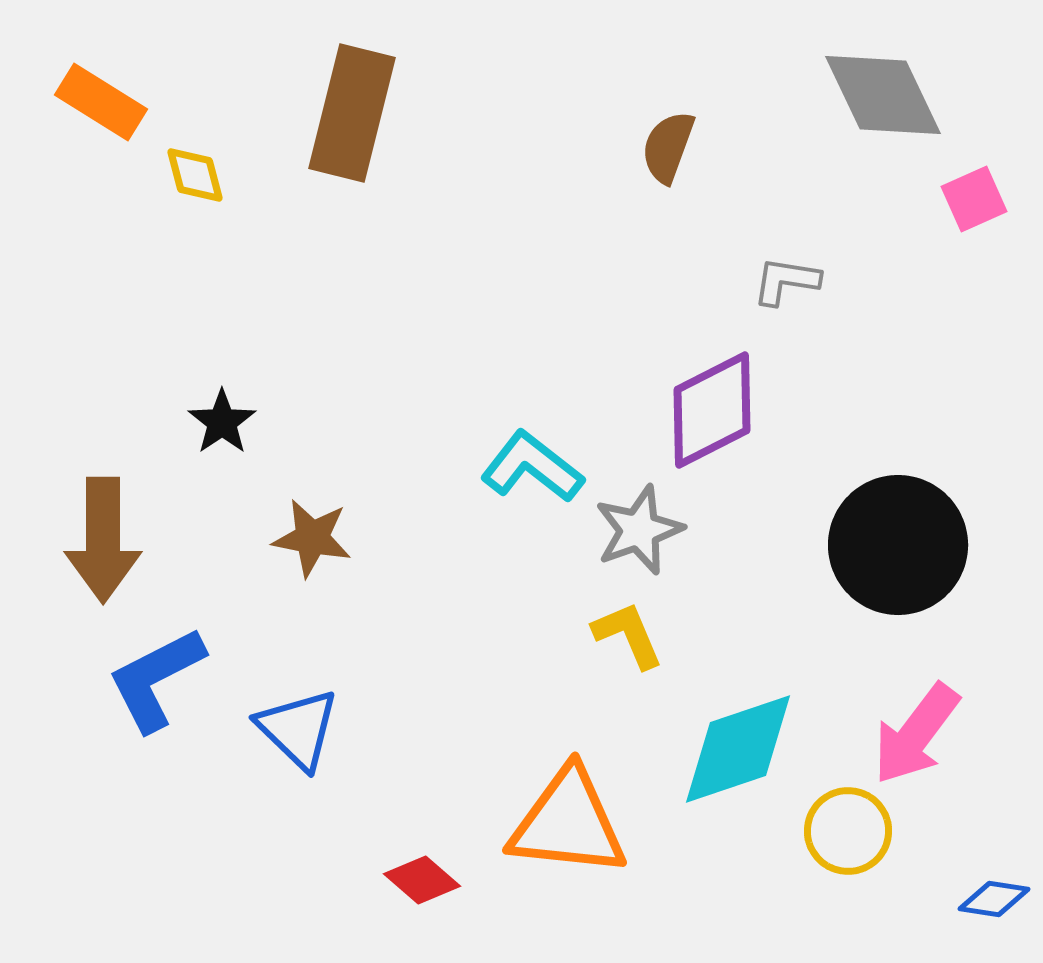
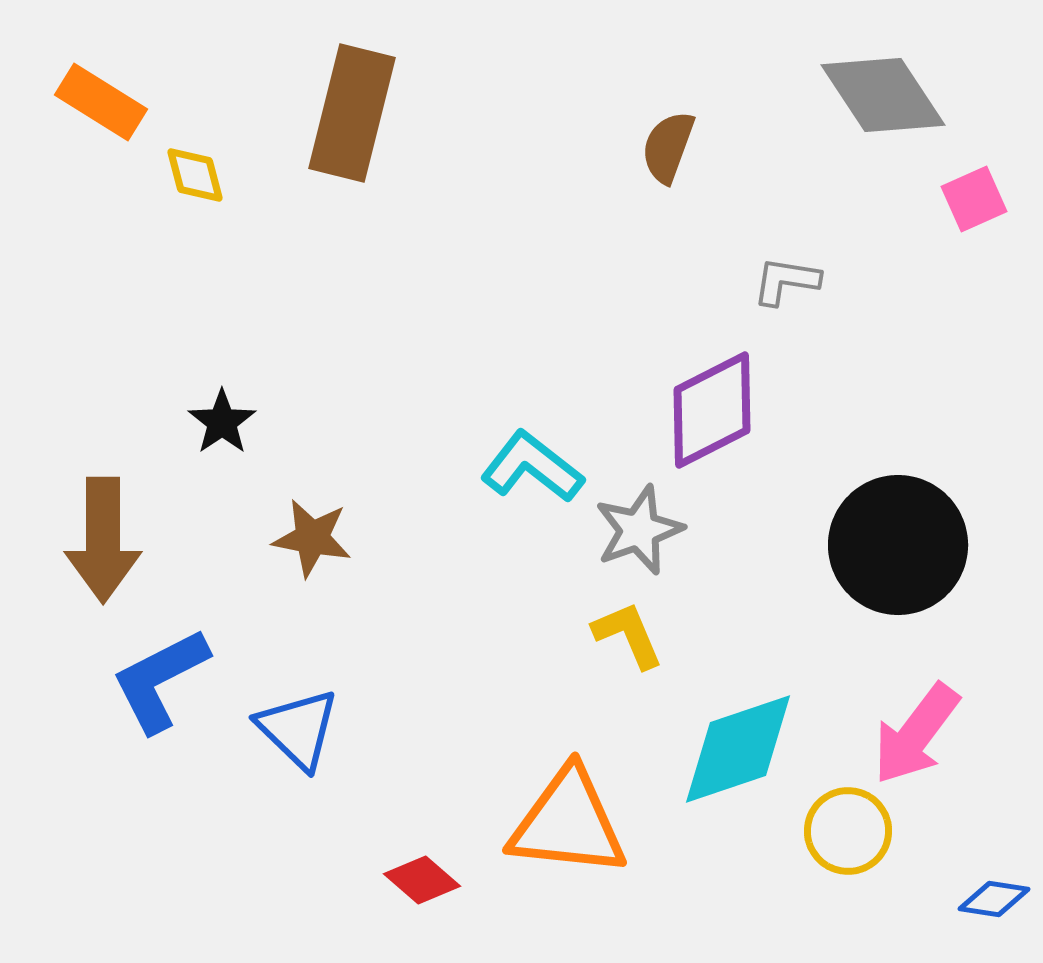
gray diamond: rotated 8 degrees counterclockwise
blue L-shape: moved 4 px right, 1 px down
